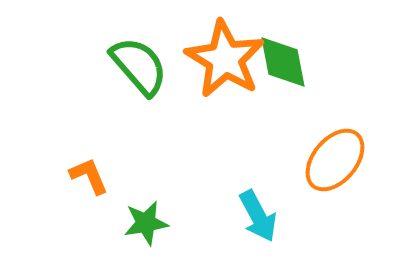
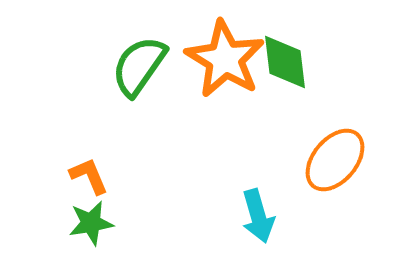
green diamond: moved 2 px right; rotated 4 degrees clockwise
green semicircle: rotated 104 degrees counterclockwise
cyan arrow: rotated 12 degrees clockwise
green star: moved 55 px left
